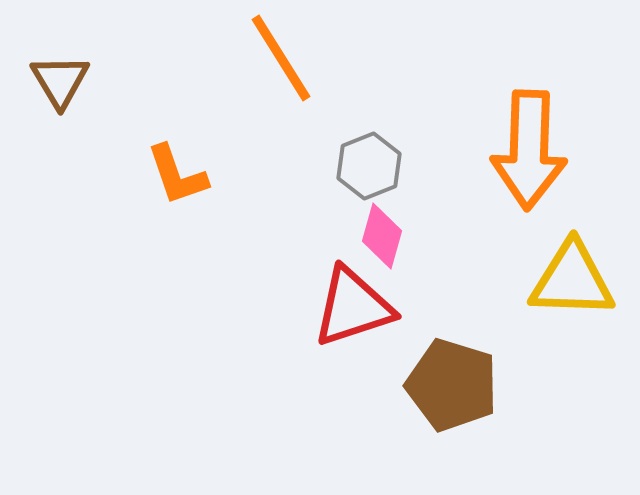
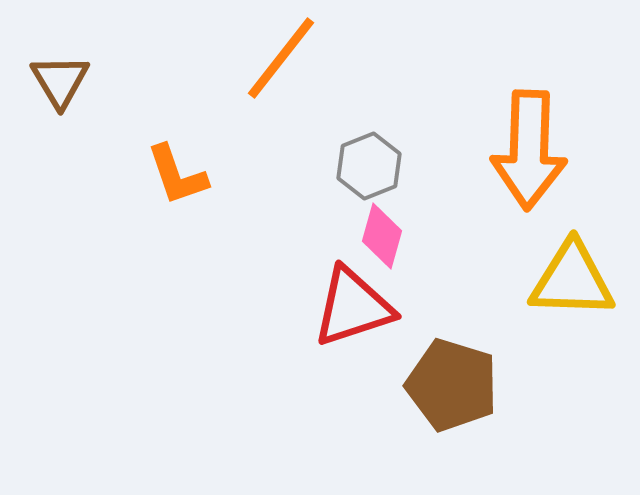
orange line: rotated 70 degrees clockwise
